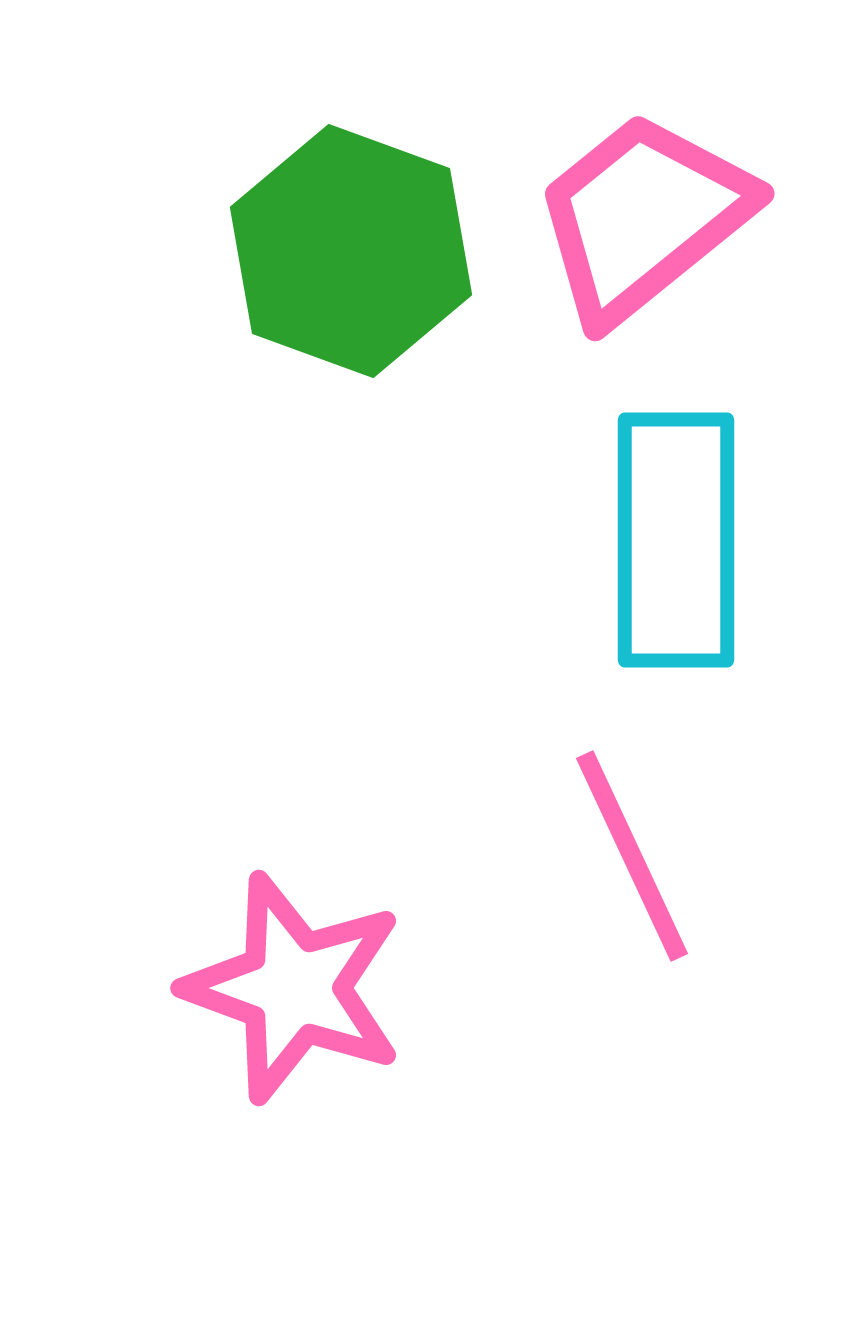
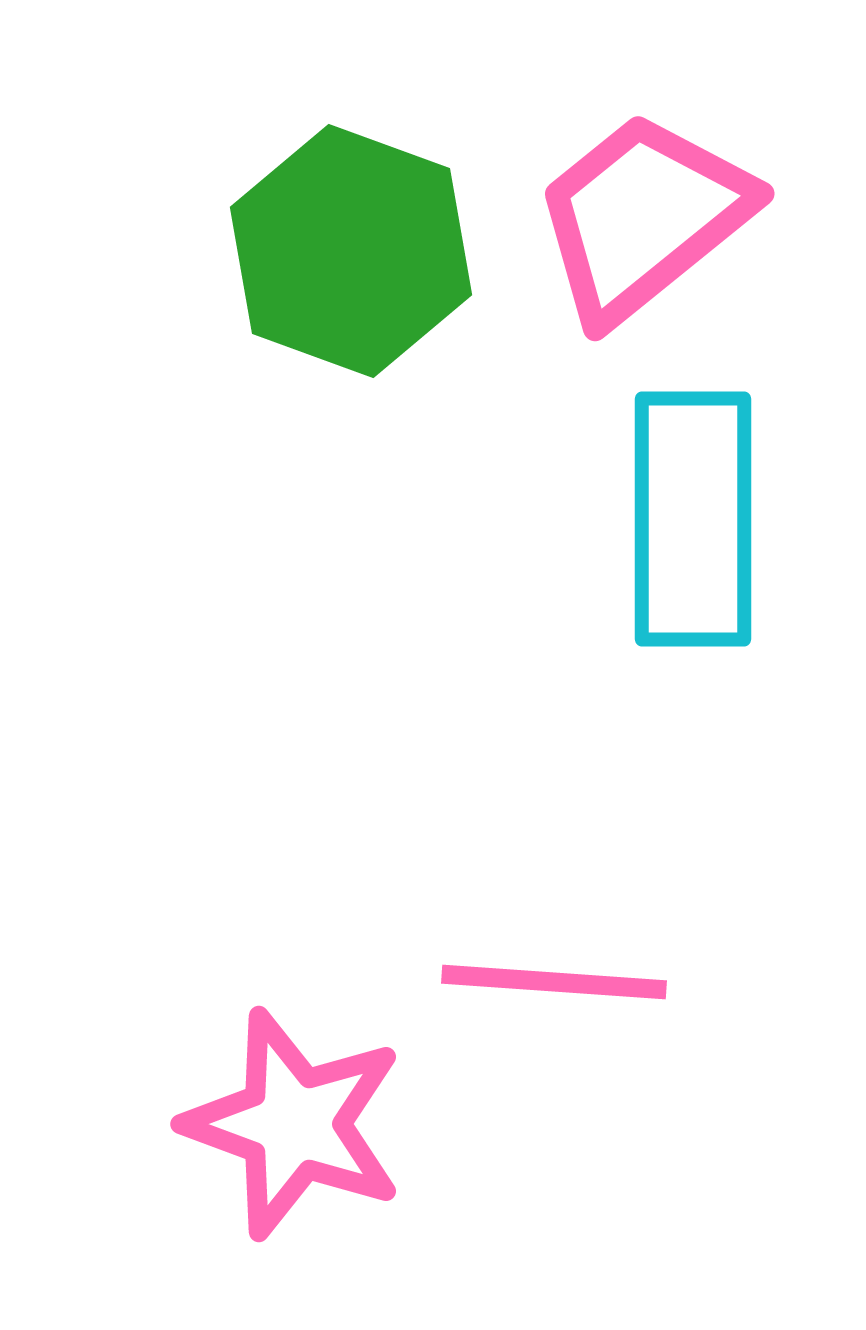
cyan rectangle: moved 17 px right, 21 px up
pink line: moved 78 px left, 126 px down; rotated 61 degrees counterclockwise
pink star: moved 136 px down
